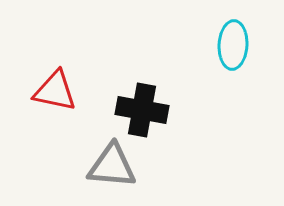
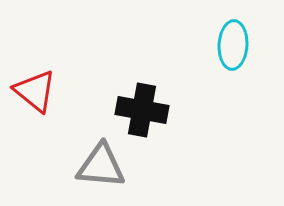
red triangle: moved 20 px left; rotated 27 degrees clockwise
gray triangle: moved 11 px left
